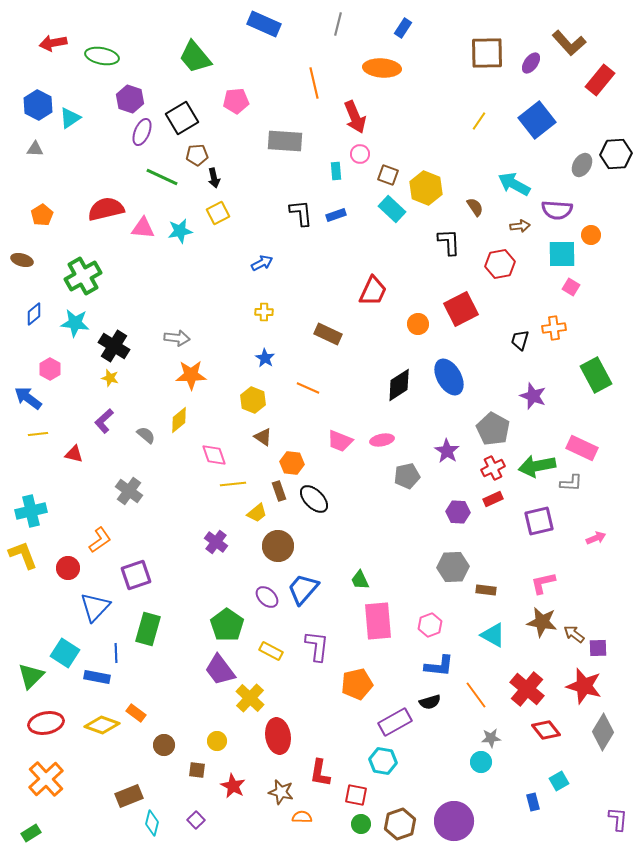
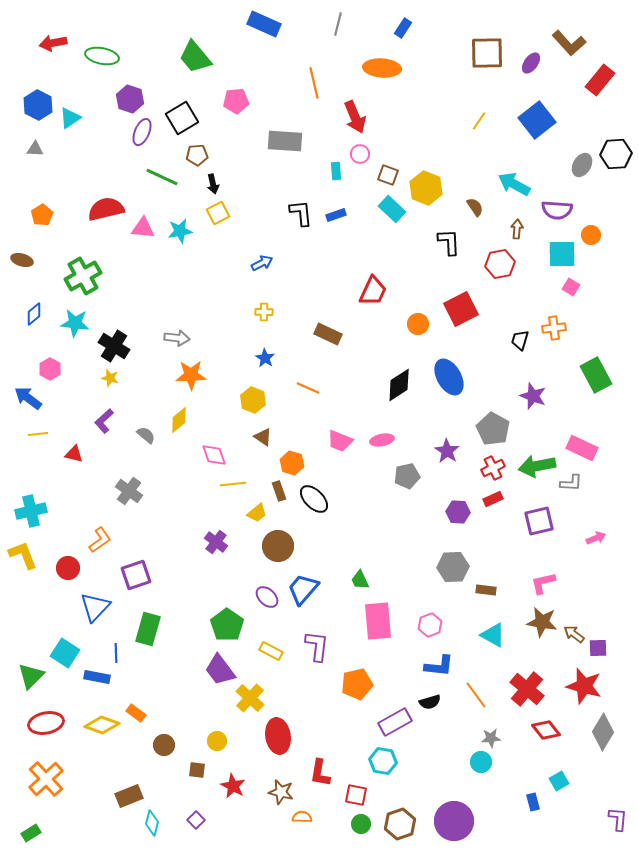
black arrow at (214, 178): moved 1 px left, 6 px down
brown arrow at (520, 226): moved 3 px left, 3 px down; rotated 78 degrees counterclockwise
orange hexagon at (292, 463): rotated 10 degrees clockwise
